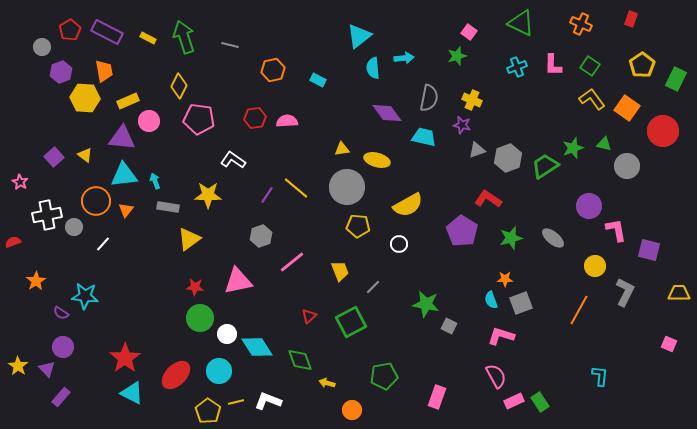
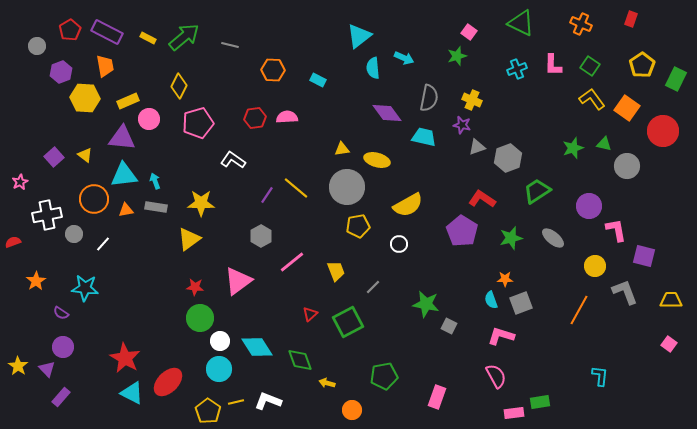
green arrow at (184, 37): rotated 68 degrees clockwise
gray circle at (42, 47): moved 5 px left, 1 px up
cyan arrow at (404, 58): rotated 30 degrees clockwise
cyan cross at (517, 67): moved 2 px down
orange hexagon at (273, 70): rotated 15 degrees clockwise
orange trapezoid at (104, 71): moved 1 px right, 5 px up
pink pentagon at (199, 119): moved 1 px left, 4 px down; rotated 24 degrees counterclockwise
pink circle at (149, 121): moved 2 px up
pink semicircle at (287, 121): moved 4 px up
gray triangle at (477, 150): moved 3 px up
green trapezoid at (545, 166): moved 8 px left, 25 px down
pink star at (20, 182): rotated 14 degrees clockwise
yellow star at (208, 195): moved 7 px left, 8 px down
red L-shape at (488, 199): moved 6 px left
orange circle at (96, 201): moved 2 px left, 2 px up
gray rectangle at (168, 207): moved 12 px left
orange triangle at (126, 210): rotated 42 degrees clockwise
yellow pentagon at (358, 226): rotated 15 degrees counterclockwise
gray circle at (74, 227): moved 7 px down
gray hexagon at (261, 236): rotated 10 degrees counterclockwise
purple square at (649, 250): moved 5 px left, 6 px down
yellow trapezoid at (340, 271): moved 4 px left
pink triangle at (238, 281): rotated 24 degrees counterclockwise
gray L-shape at (625, 292): rotated 48 degrees counterclockwise
yellow trapezoid at (679, 293): moved 8 px left, 7 px down
cyan star at (85, 296): moved 8 px up
red triangle at (309, 316): moved 1 px right, 2 px up
green square at (351, 322): moved 3 px left
white circle at (227, 334): moved 7 px left, 7 px down
pink square at (669, 344): rotated 14 degrees clockwise
red star at (125, 358): rotated 8 degrees counterclockwise
cyan circle at (219, 371): moved 2 px up
red ellipse at (176, 375): moved 8 px left, 7 px down
pink rectangle at (514, 401): moved 12 px down; rotated 18 degrees clockwise
green rectangle at (540, 402): rotated 66 degrees counterclockwise
